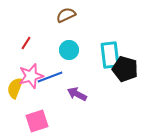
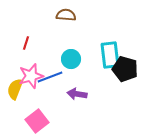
brown semicircle: rotated 30 degrees clockwise
red line: rotated 16 degrees counterclockwise
cyan circle: moved 2 px right, 9 px down
yellow semicircle: moved 1 px down
purple arrow: rotated 18 degrees counterclockwise
pink square: rotated 20 degrees counterclockwise
